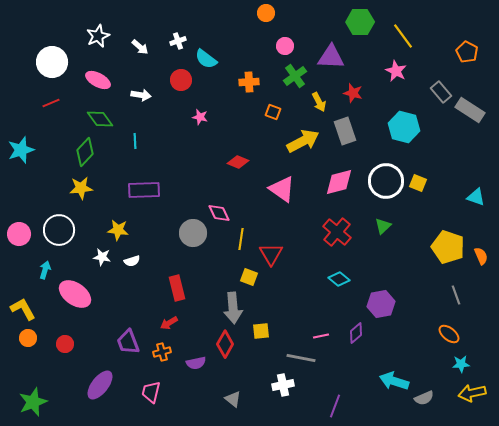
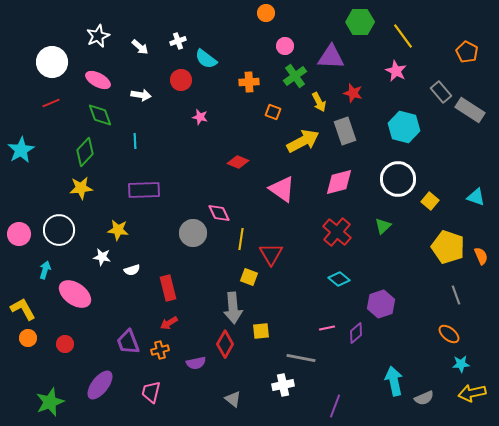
green diamond at (100, 119): moved 4 px up; rotated 16 degrees clockwise
cyan star at (21, 150): rotated 12 degrees counterclockwise
white circle at (386, 181): moved 12 px right, 2 px up
yellow square at (418, 183): moved 12 px right, 18 px down; rotated 18 degrees clockwise
white semicircle at (132, 261): moved 9 px down
red rectangle at (177, 288): moved 9 px left
purple hexagon at (381, 304): rotated 8 degrees counterclockwise
pink line at (321, 336): moved 6 px right, 8 px up
orange cross at (162, 352): moved 2 px left, 2 px up
cyan arrow at (394, 381): rotated 60 degrees clockwise
green star at (33, 402): moved 17 px right
